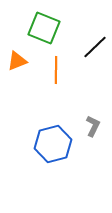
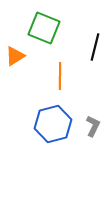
black line: rotated 32 degrees counterclockwise
orange triangle: moved 2 px left, 5 px up; rotated 10 degrees counterclockwise
orange line: moved 4 px right, 6 px down
blue hexagon: moved 20 px up
